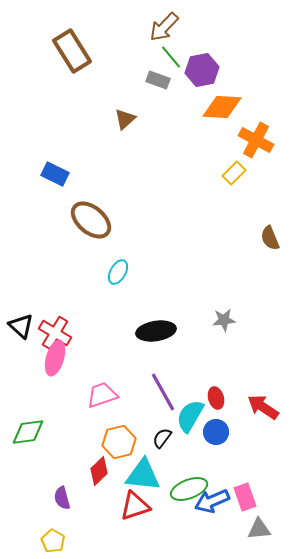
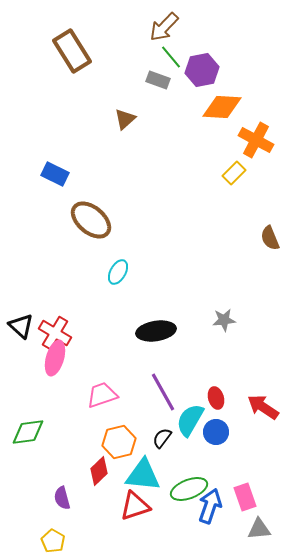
cyan semicircle: moved 4 px down
blue arrow: moved 2 px left, 5 px down; rotated 132 degrees clockwise
